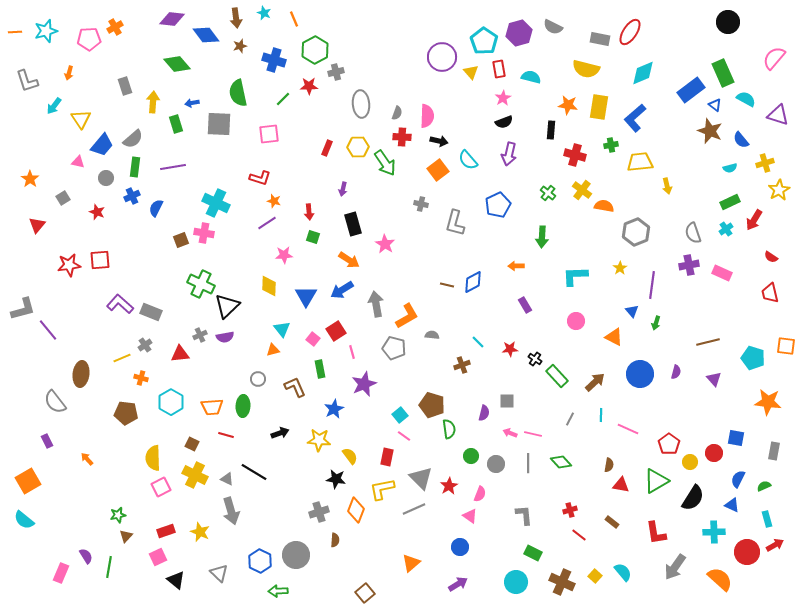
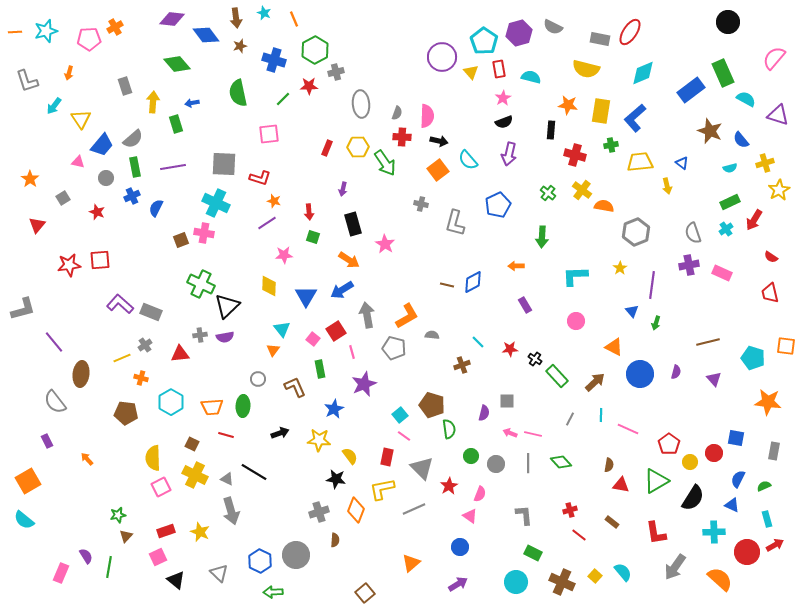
blue triangle at (715, 105): moved 33 px left, 58 px down
yellow rectangle at (599, 107): moved 2 px right, 4 px down
gray square at (219, 124): moved 5 px right, 40 px down
green rectangle at (135, 167): rotated 18 degrees counterclockwise
gray arrow at (376, 304): moved 9 px left, 11 px down
purple line at (48, 330): moved 6 px right, 12 px down
gray cross at (200, 335): rotated 16 degrees clockwise
orange triangle at (614, 337): moved 10 px down
orange triangle at (273, 350): rotated 40 degrees counterclockwise
gray triangle at (421, 478): moved 1 px right, 10 px up
green arrow at (278, 591): moved 5 px left, 1 px down
